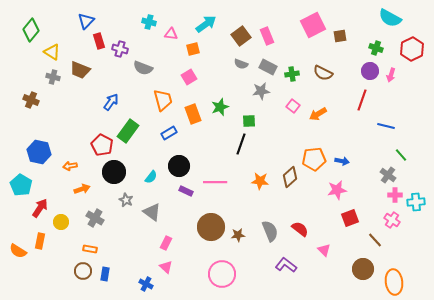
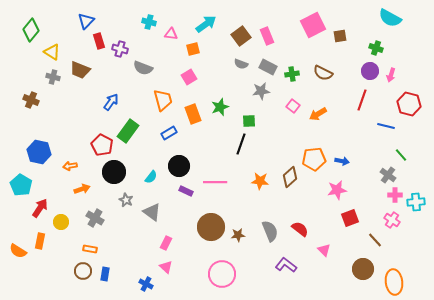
red hexagon at (412, 49): moved 3 px left, 55 px down; rotated 20 degrees counterclockwise
